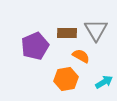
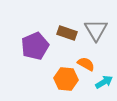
brown rectangle: rotated 18 degrees clockwise
orange semicircle: moved 5 px right, 8 px down
orange hexagon: rotated 15 degrees clockwise
